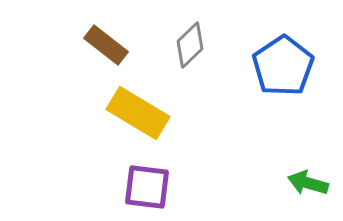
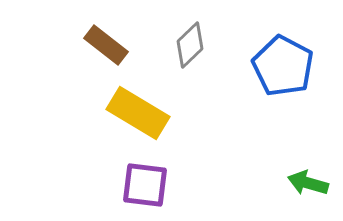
blue pentagon: rotated 10 degrees counterclockwise
purple square: moved 2 px left, 2 px up
